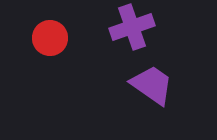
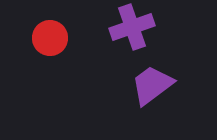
purple trapezoid: rotated 72 degrees counterclockwise
